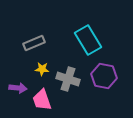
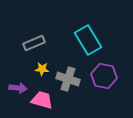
pink trapezoid: rotated 125 degrees clockwise
